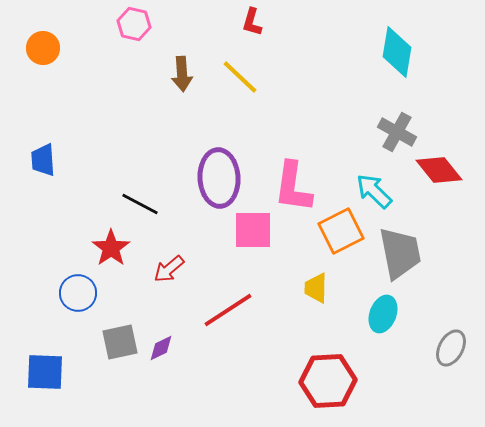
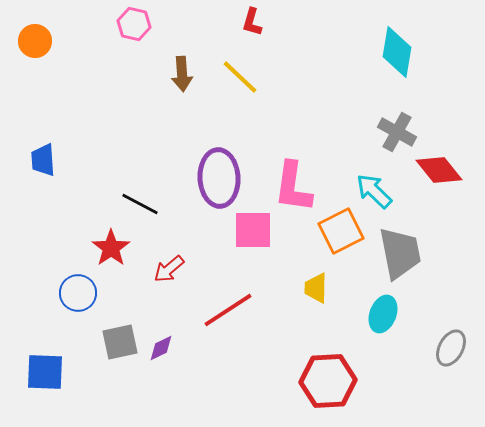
orange circle: moved 8 px left, 7 px up
